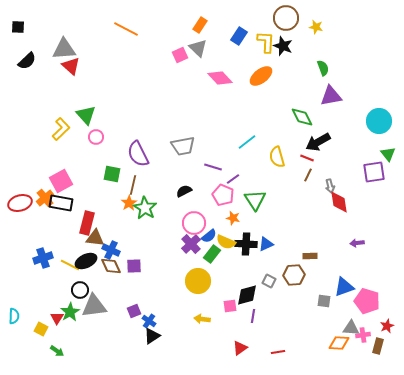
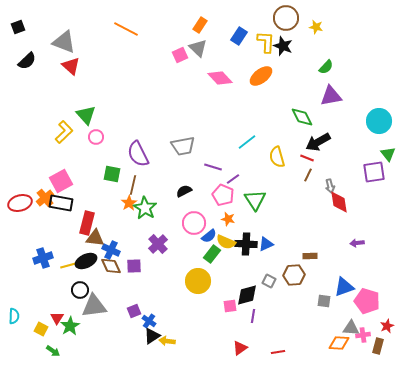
black square at (18, 27): rotated 24 degrees counterclockwise
gray triangle at (64, 49): moved 7 px up; rotated 25 degrees clockwise
green semicircle at (323, 68): moved 3 px right, 1 px up; rotated 63 degrees clockwise
yellow L-shape at (61, 129): moved 3 px right, 3 px down
orange star at (233, 218): moved 5 px left, 1 px down
purple cross at (191, 244): moved 33 px left
yellow line at (70, 265): rotated 42 degrees counterclockwise
green star at (70, 312): moved 14 px down
yellow arrow at (202, 319): moved 35 px left, 22 px down
green arrow at (57, 351): moved 4 px left
